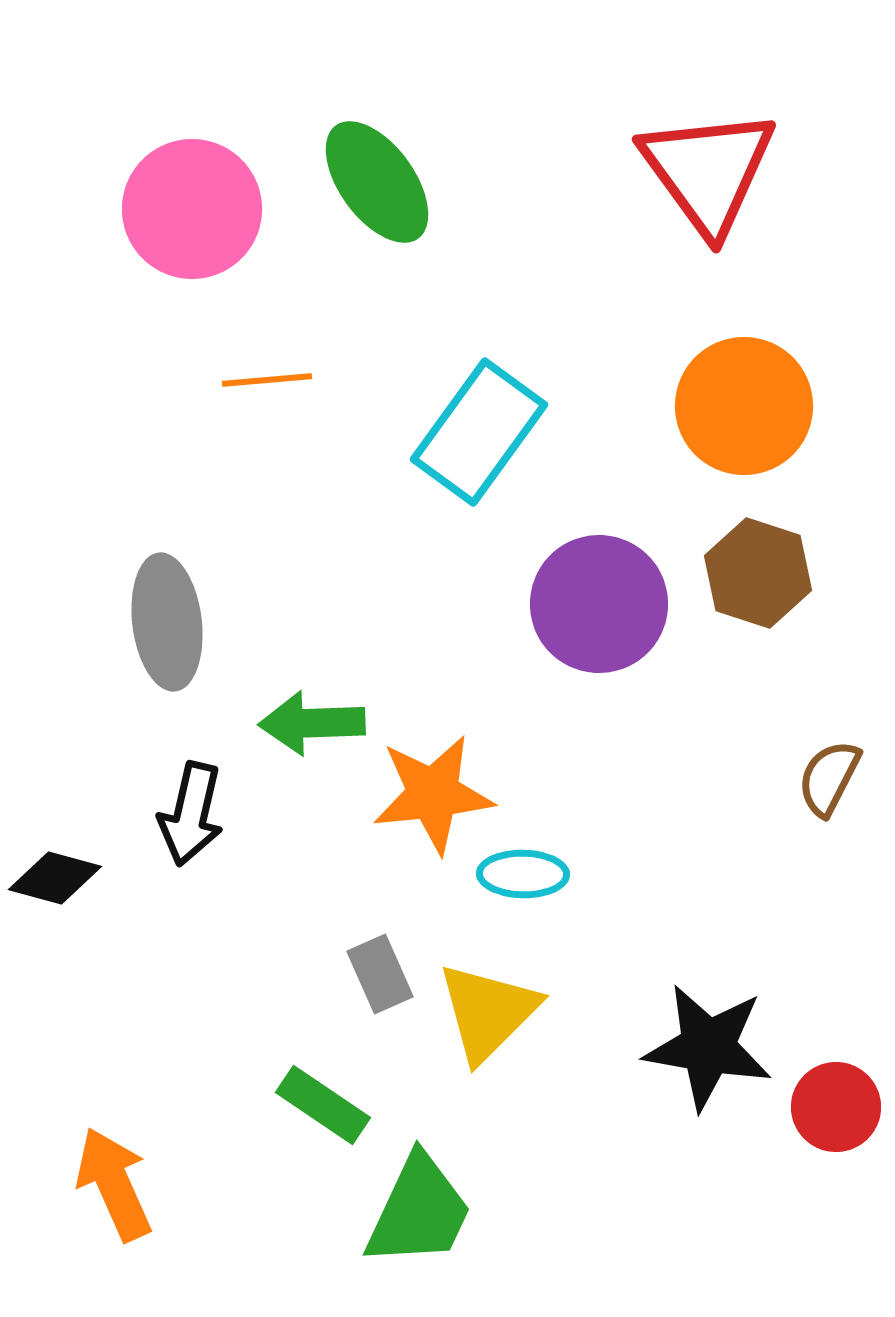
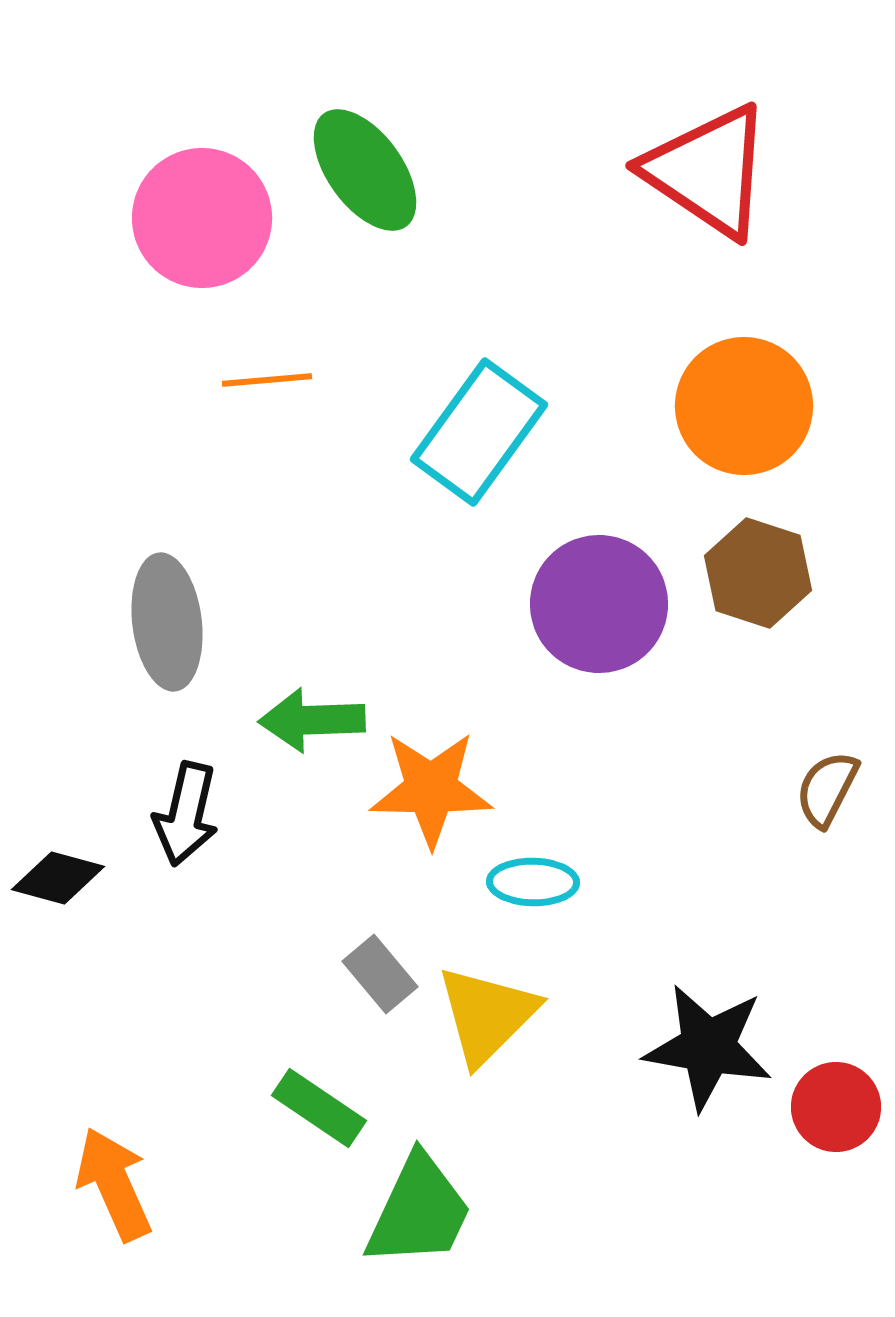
red triangle: rotated 20 degrees counterclockwise
green ellipse: moved 12 px left, 12 px up
pink circle: moved 10 px right, 9 px down
green arrow: moved 3 px up
brown semicircle: moved 2 px left, 11 px down
orange star: moved 2 px left, 5 px up; rotated 7 degrees clockwise
black arrow: moved 5 px left
cyan ellipse: moved 10 px right, 8 px down
black diamond: moved 3 px right
gray rectangle: rotated 16 degrees counterclockwise
yellow triangle: moved 1 px left, 3 px down
green rectangle: moved 4 px left, 3 px down
